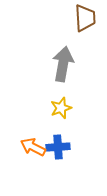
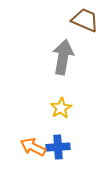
brown trapezoid: moved 2 px down; rotated 64 degrees counterclockwise
gray arrow: moved 7 px up
yellow star: rotated 10 degrees counterclockwise
